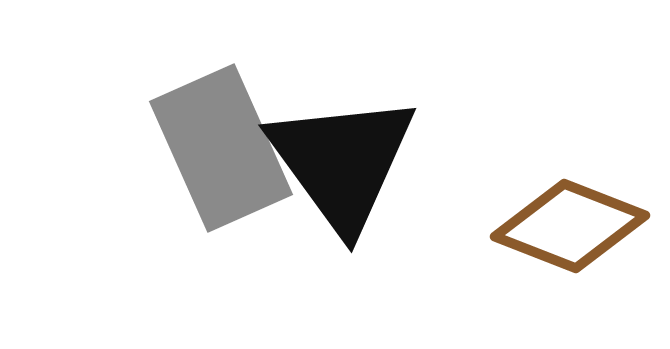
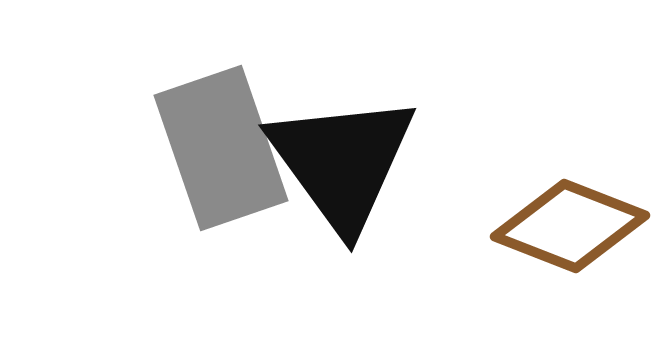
gray rectangle: rotated 5 degrees clockwise
